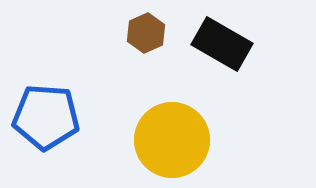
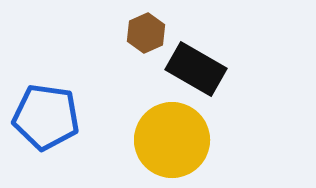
black rectangle: moved 26 px left, 25 px down
blue pentagon: rotated 4 degrees clockwise
